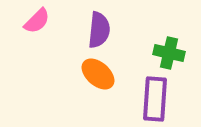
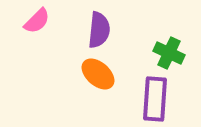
green cross: rotated 12 degrees clockwise
